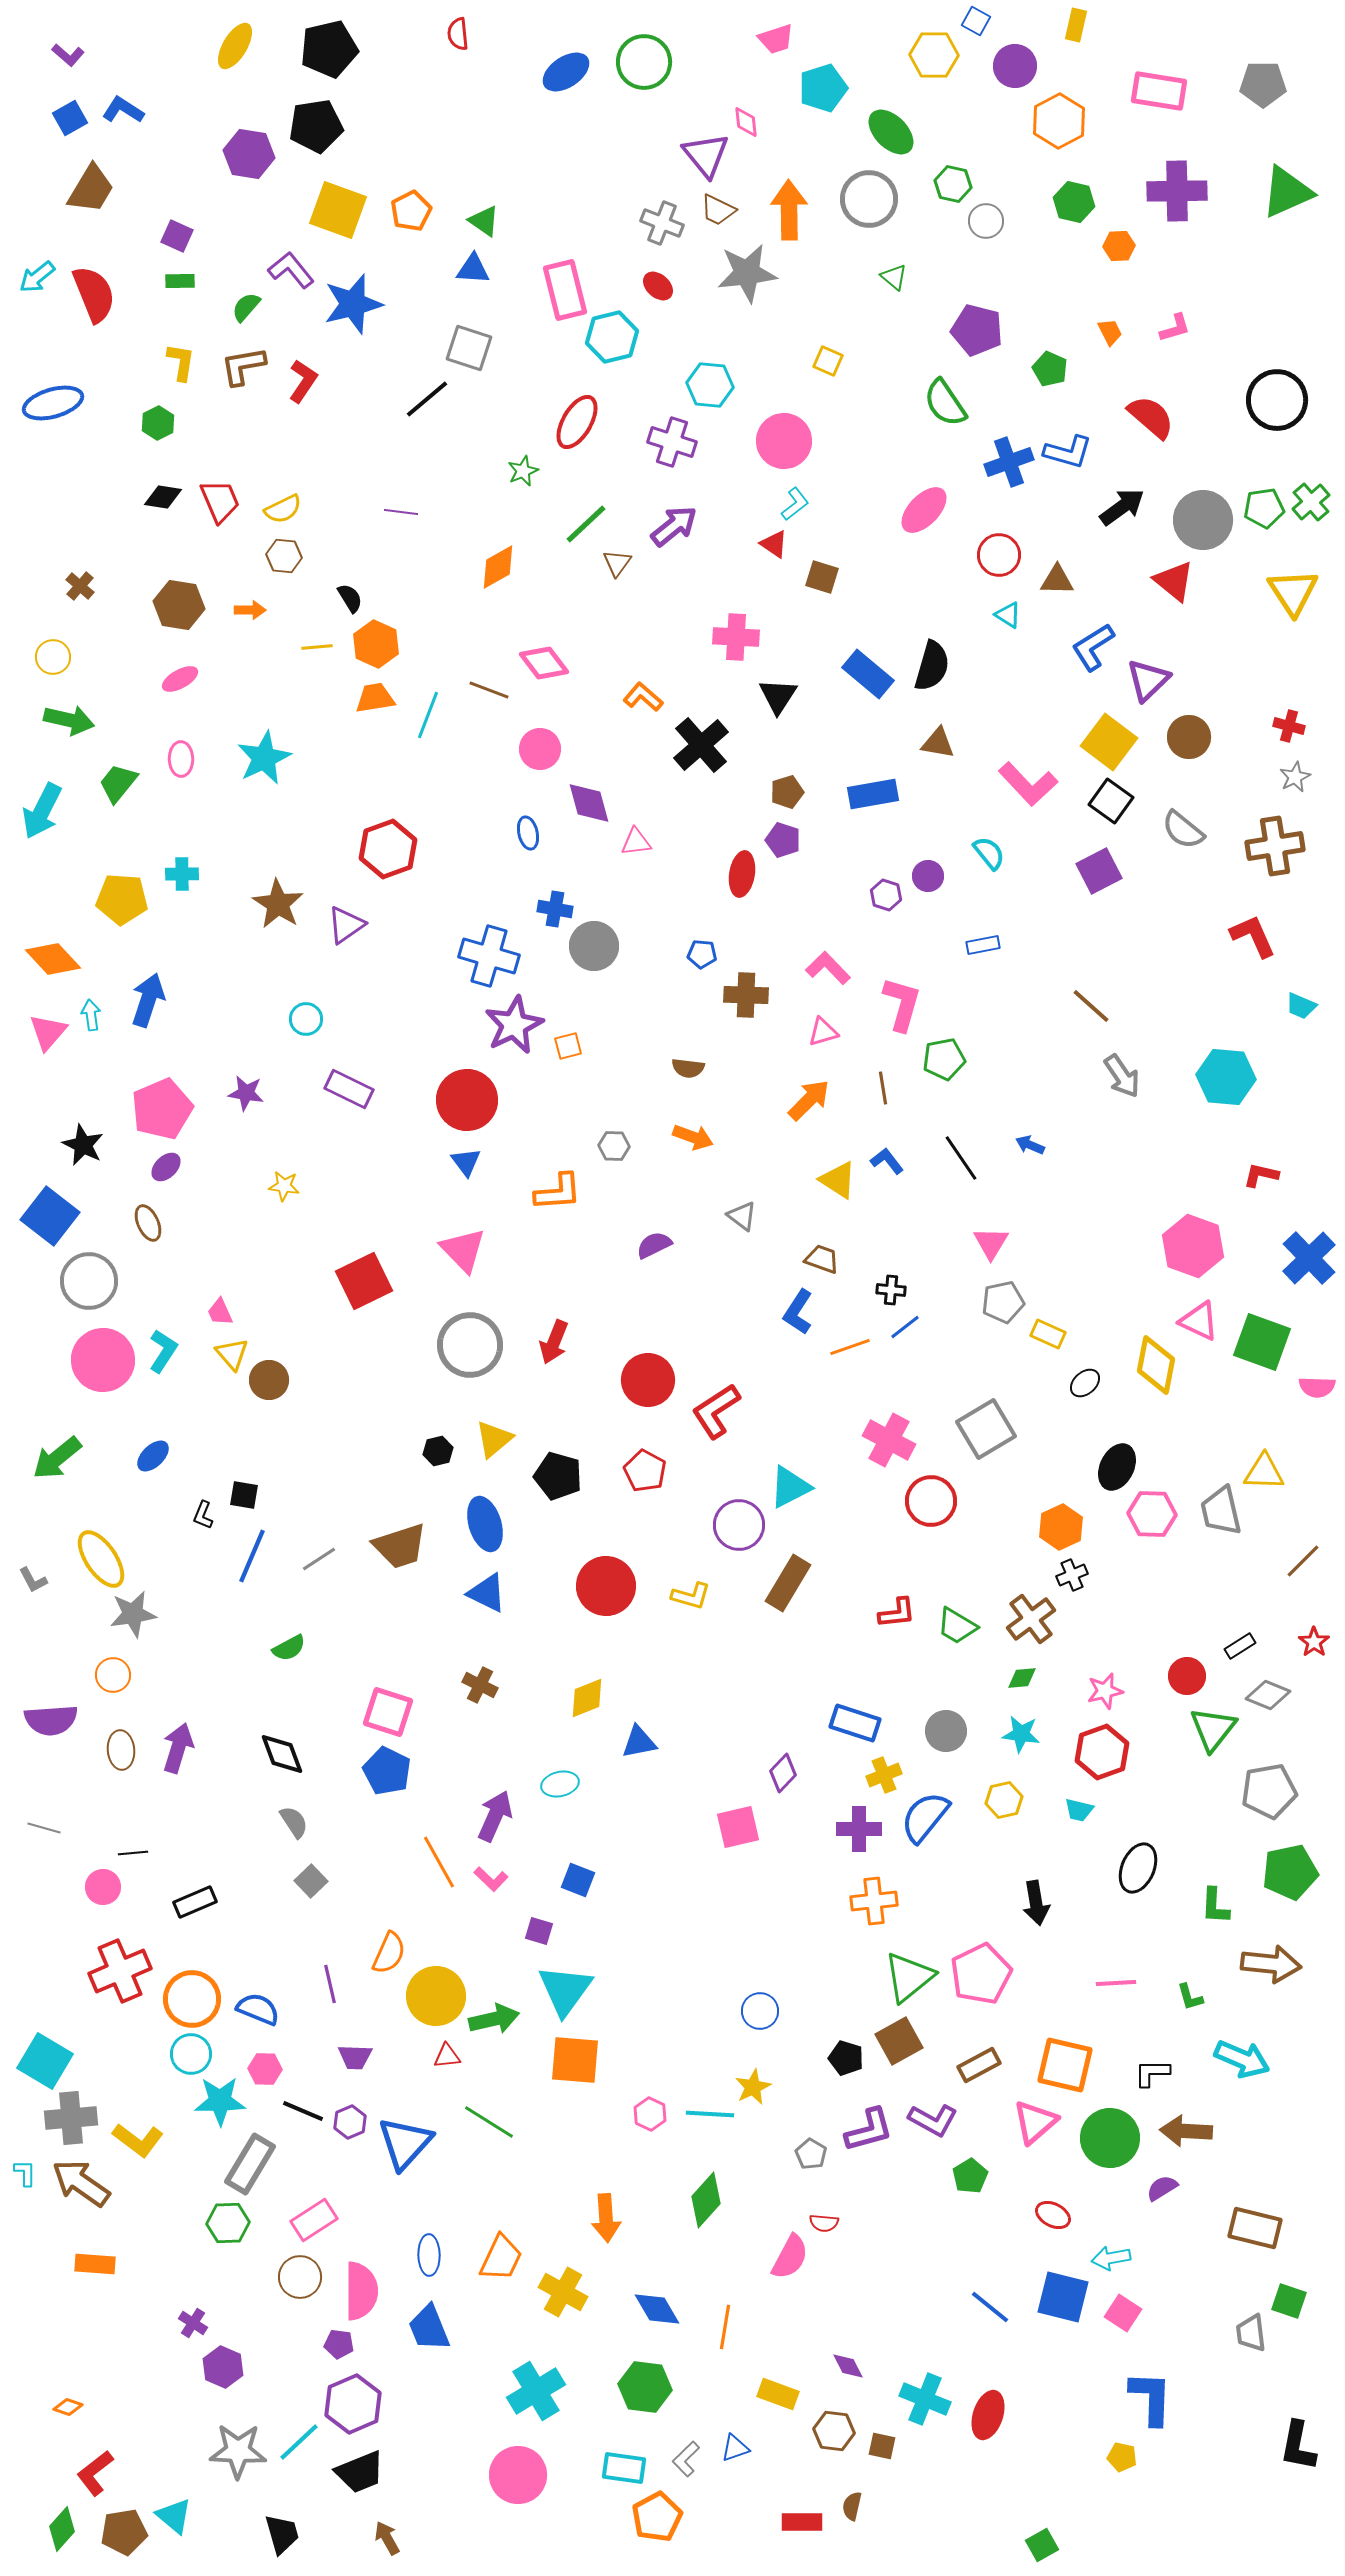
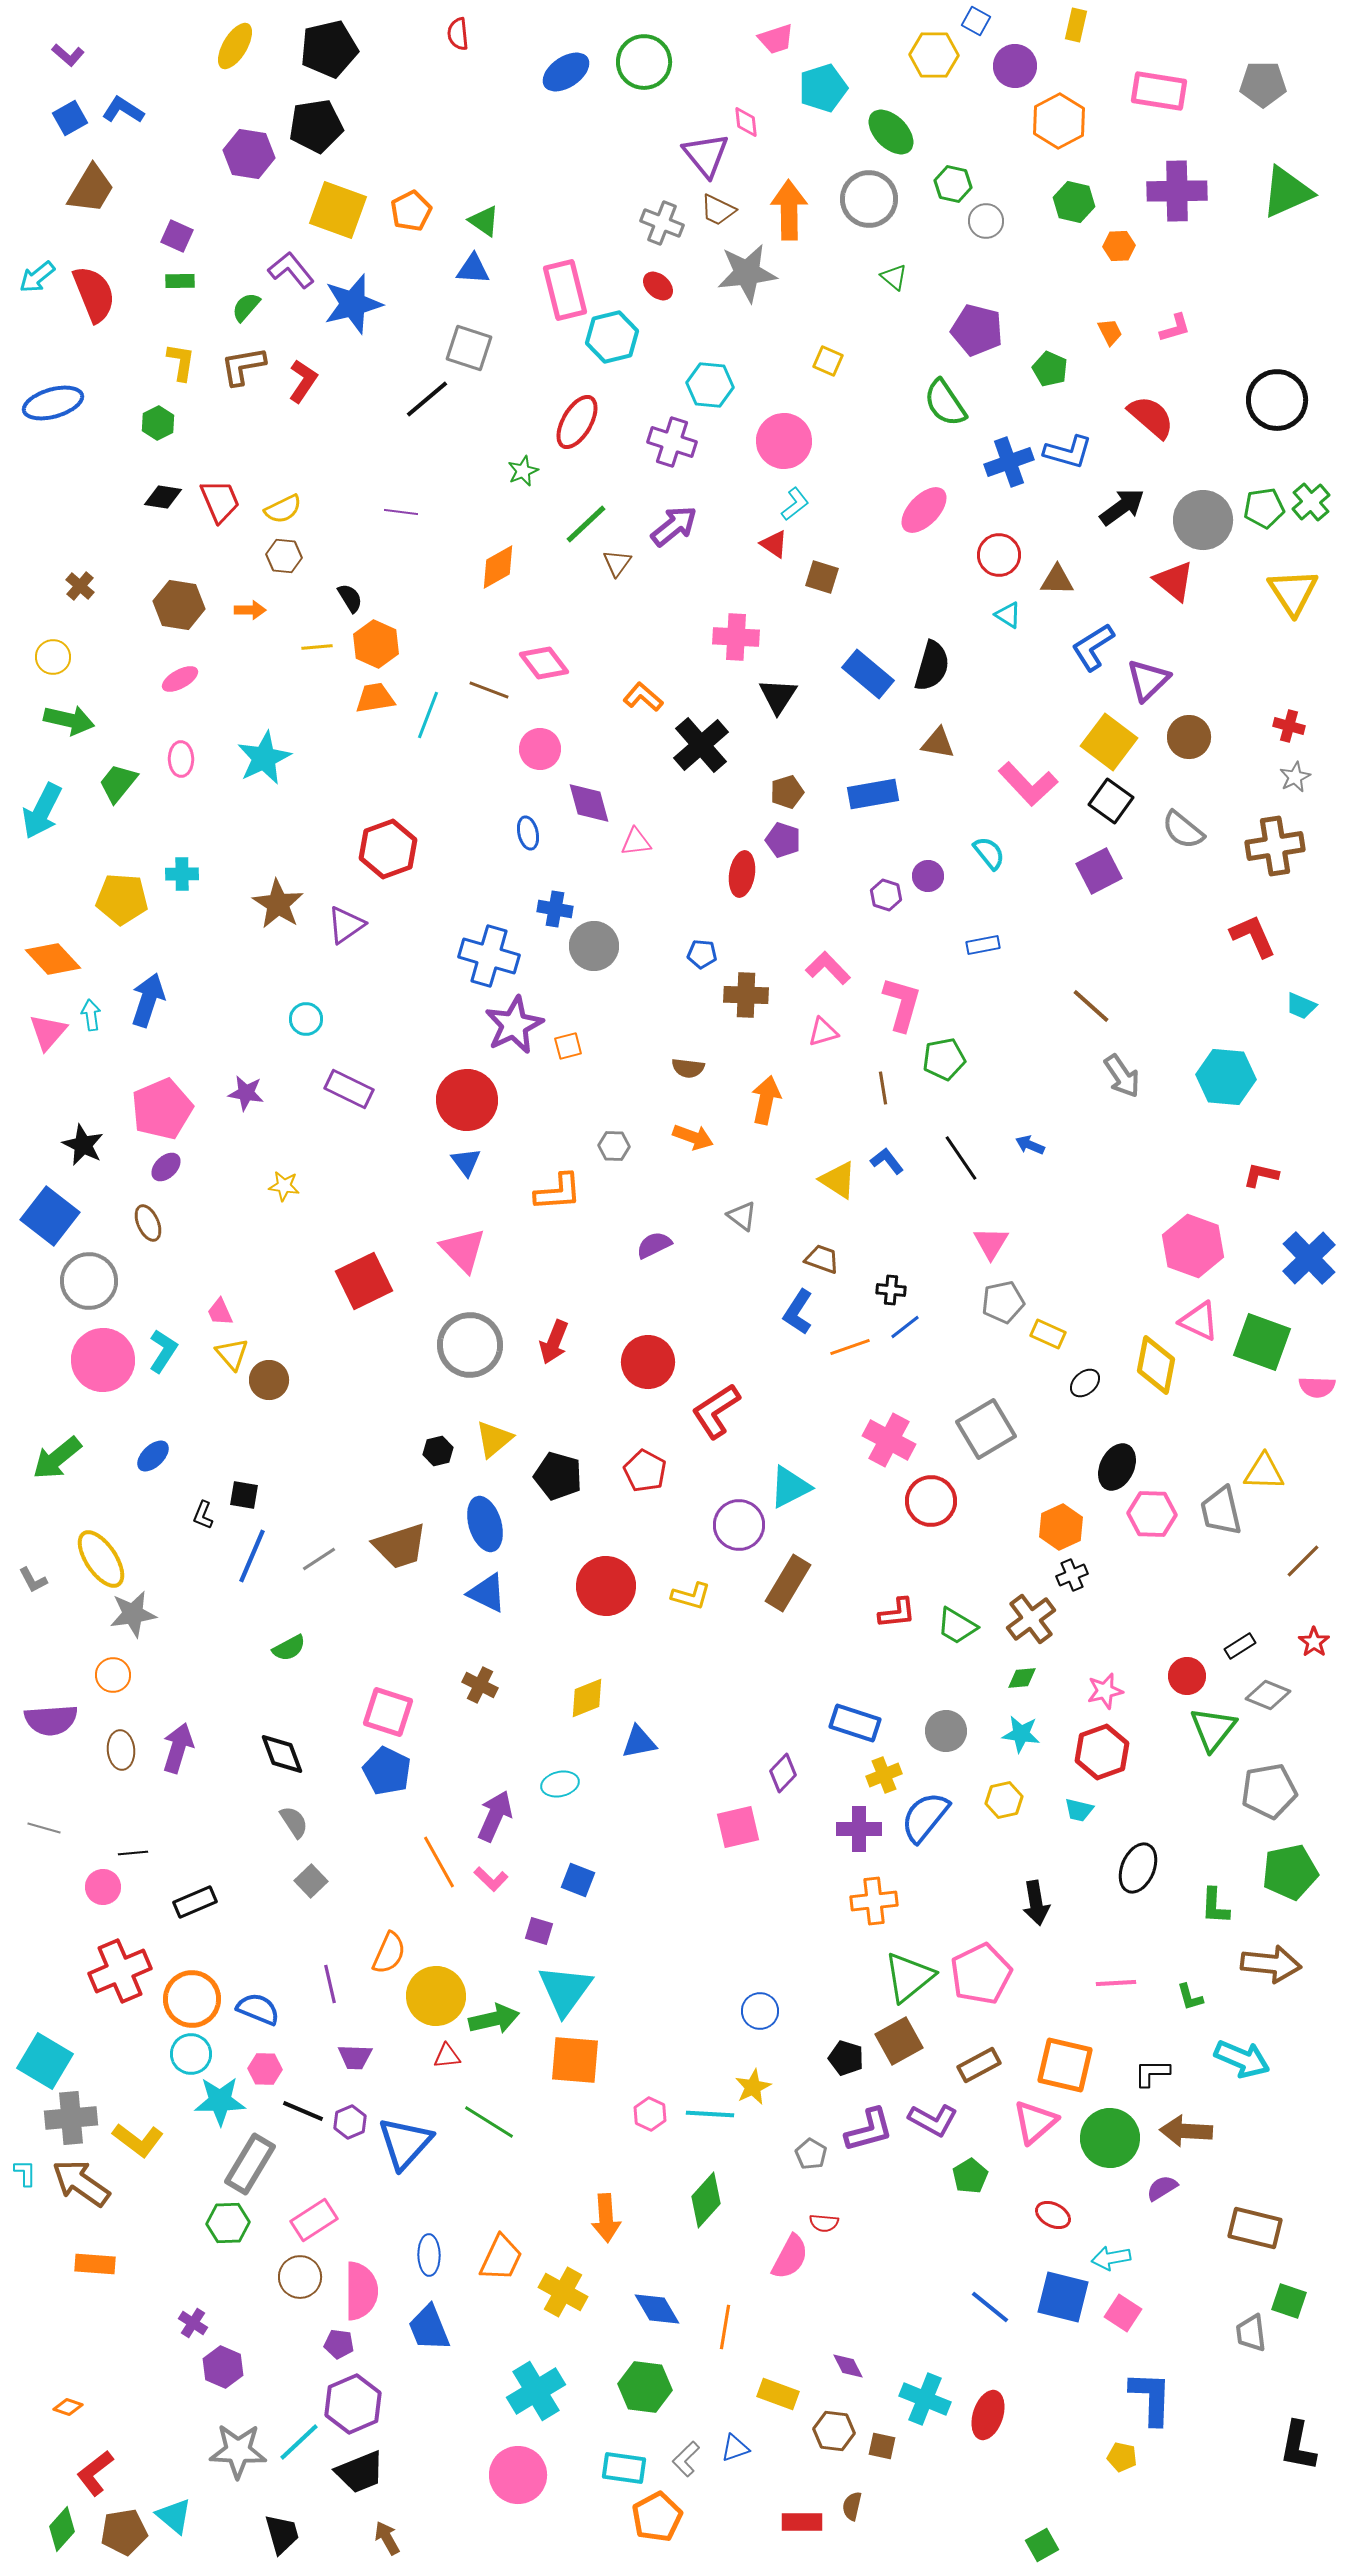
orange arrow at (809, 1100): moved 43 px left; rotated 33 degrees counterclockwise
red circle at (648, 1380): moved 18 px up
